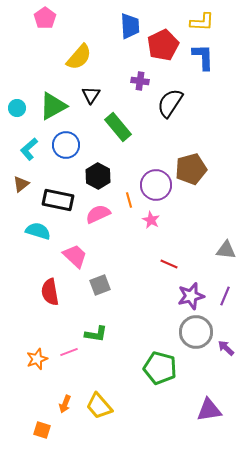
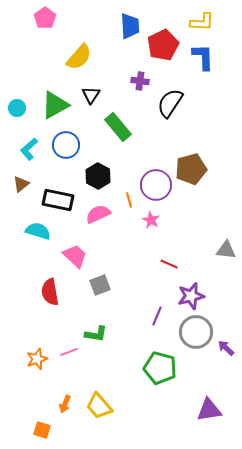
green triangle: moved 2 px right, 1 px up
purple line: moved 68 px left, 20 px down
